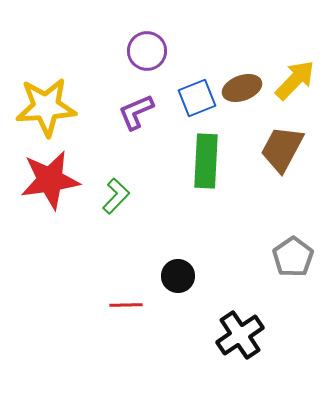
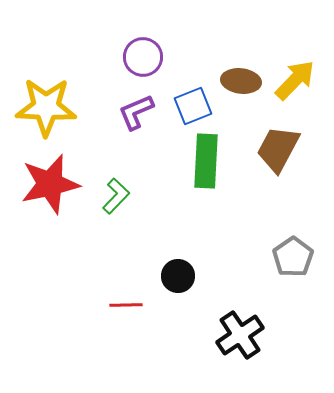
purple circle: moved 4 px left, 6 px down
brown ellipse: moved 1 px left, 7 px up; rotated 27 degrees clockwise
blue square: moved 4 px left, 8 px down
yellow star: rotated 6 degrees clockwise
brown trapezoid: moved 4 px left
red star: moved 4 px down; rotated 4 degrees counterclockwise
